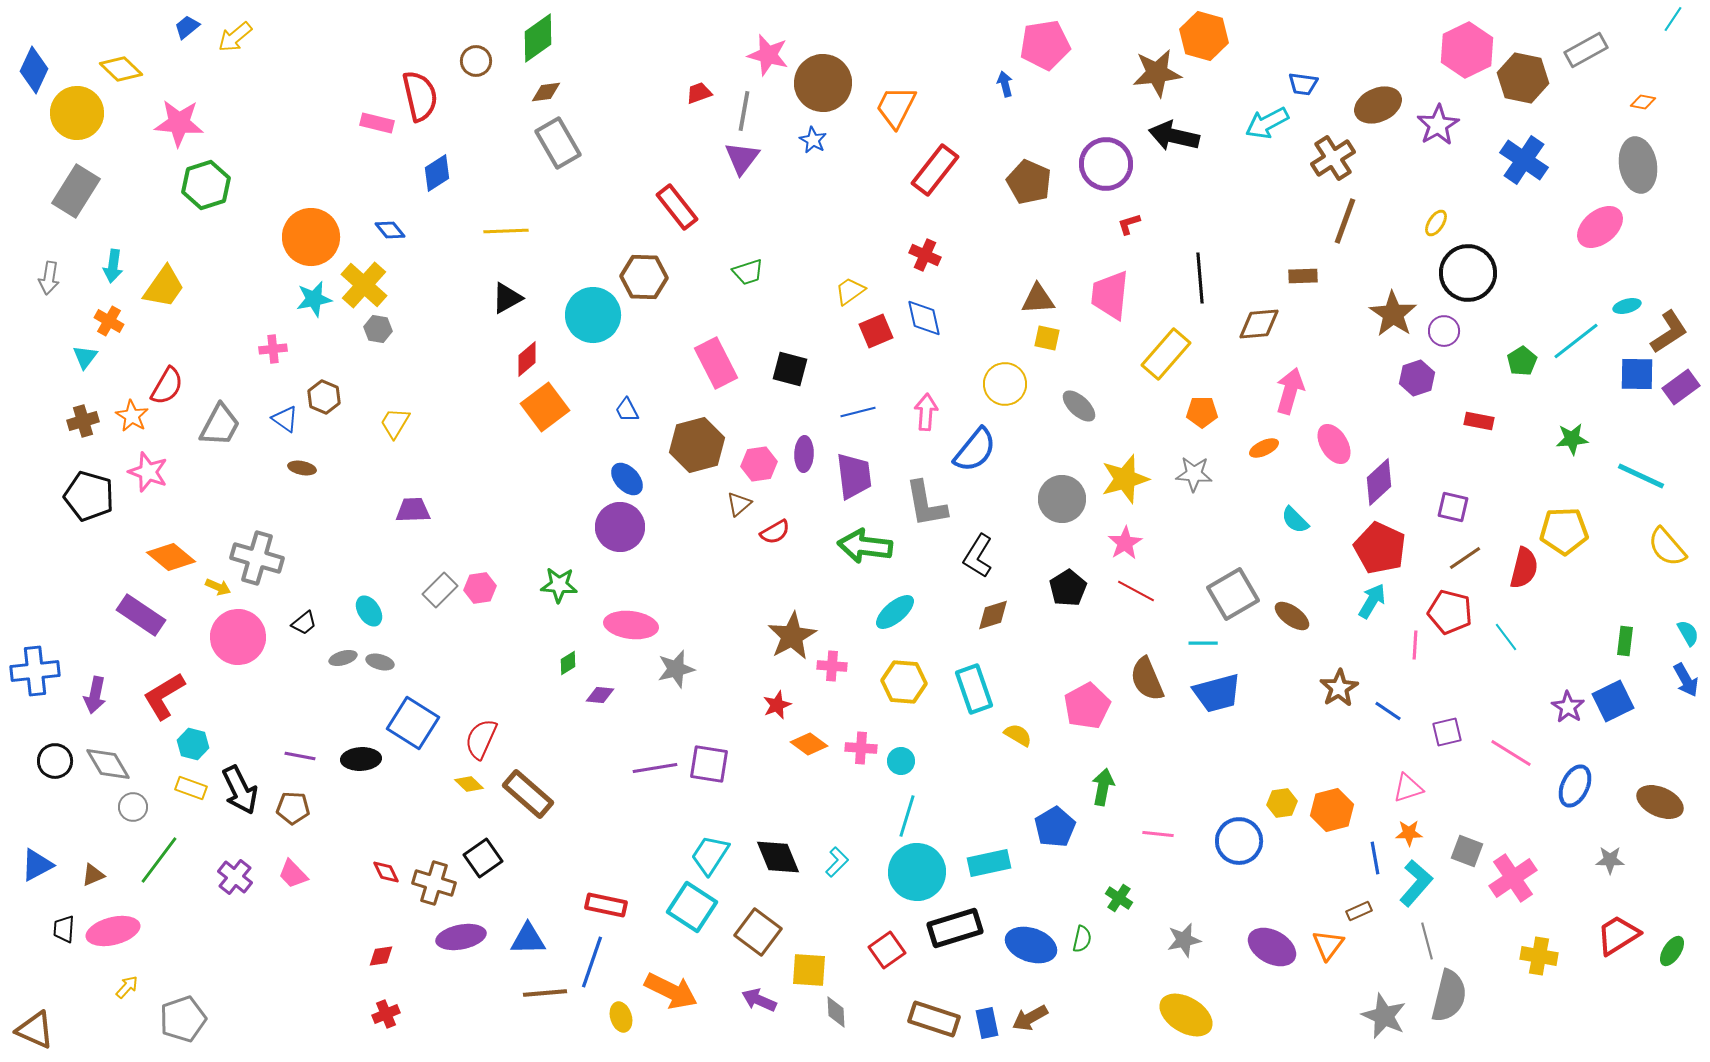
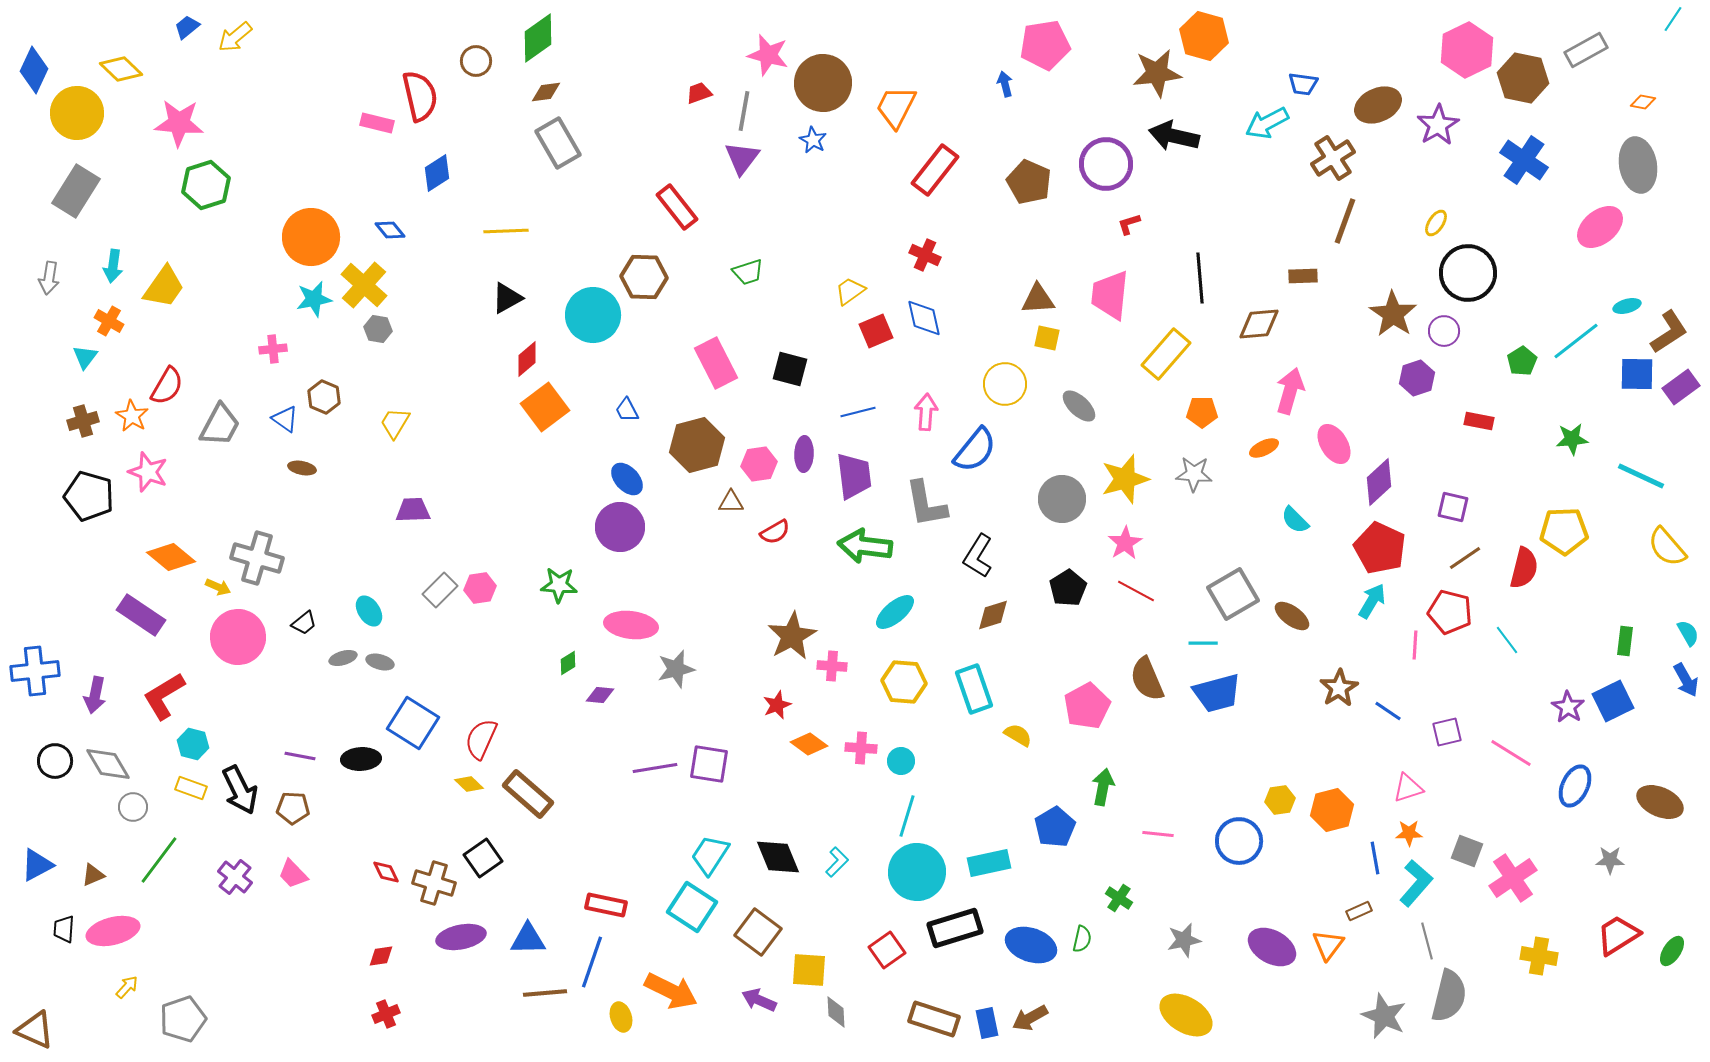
brown triangle at (739, 504): moved 8 px left, 2 px up; rotated 40 degrees clockwise
cyan line at (1506, 637): moved 1 px right, 3 px down
yellow hexagon at (1282, 803): moved 2 px left, 3 px up
